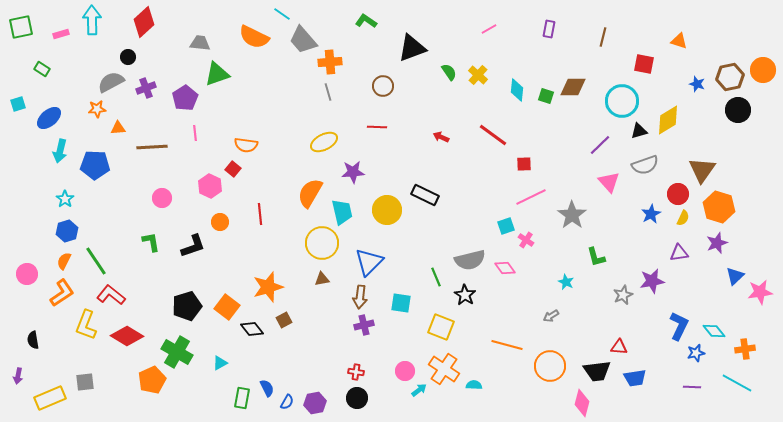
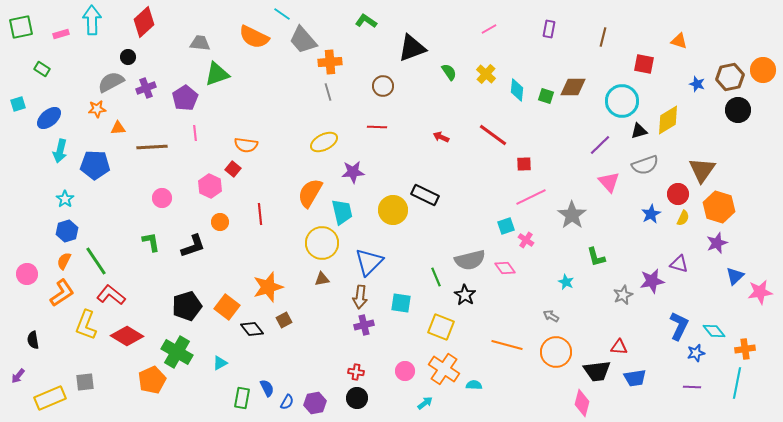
yellow cross at (478, 75): moved 8 px right, 1 px up
yellow circle at (387, 210): moved 6 px right
purple triangle at (679, 253): moved 11 px down; rotated 24 degrees clockwise
gray arrow at (551, 316): rotated 63 degrees clockwise
orange circle at (550, 366): moved 6 px right, 14 px up
purple arrow at (18, 376): rotated 28 degrees clockwise
cyan line at (737, 383): rotated 72 degrees clockwise
cyan arrow at (419, 390): moved 6 px right, 13 px down
